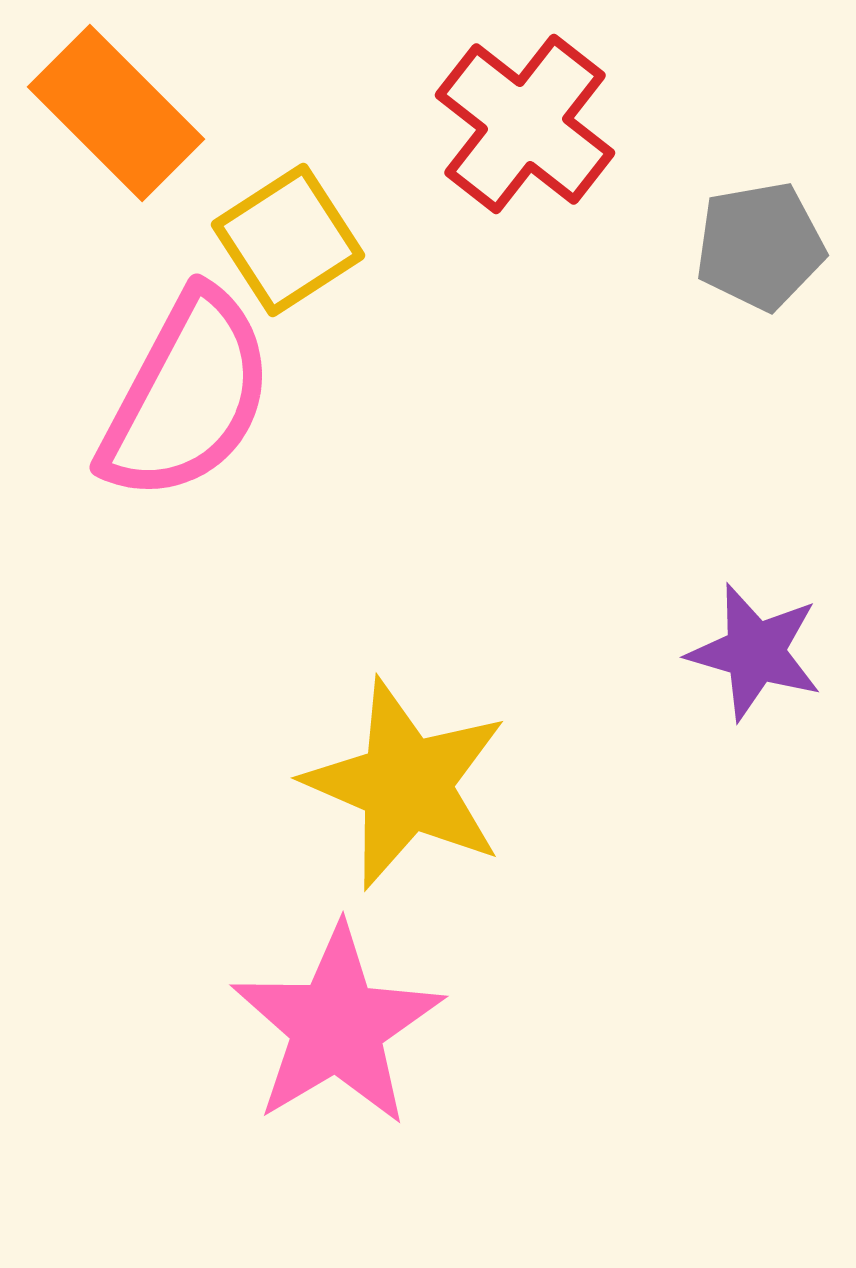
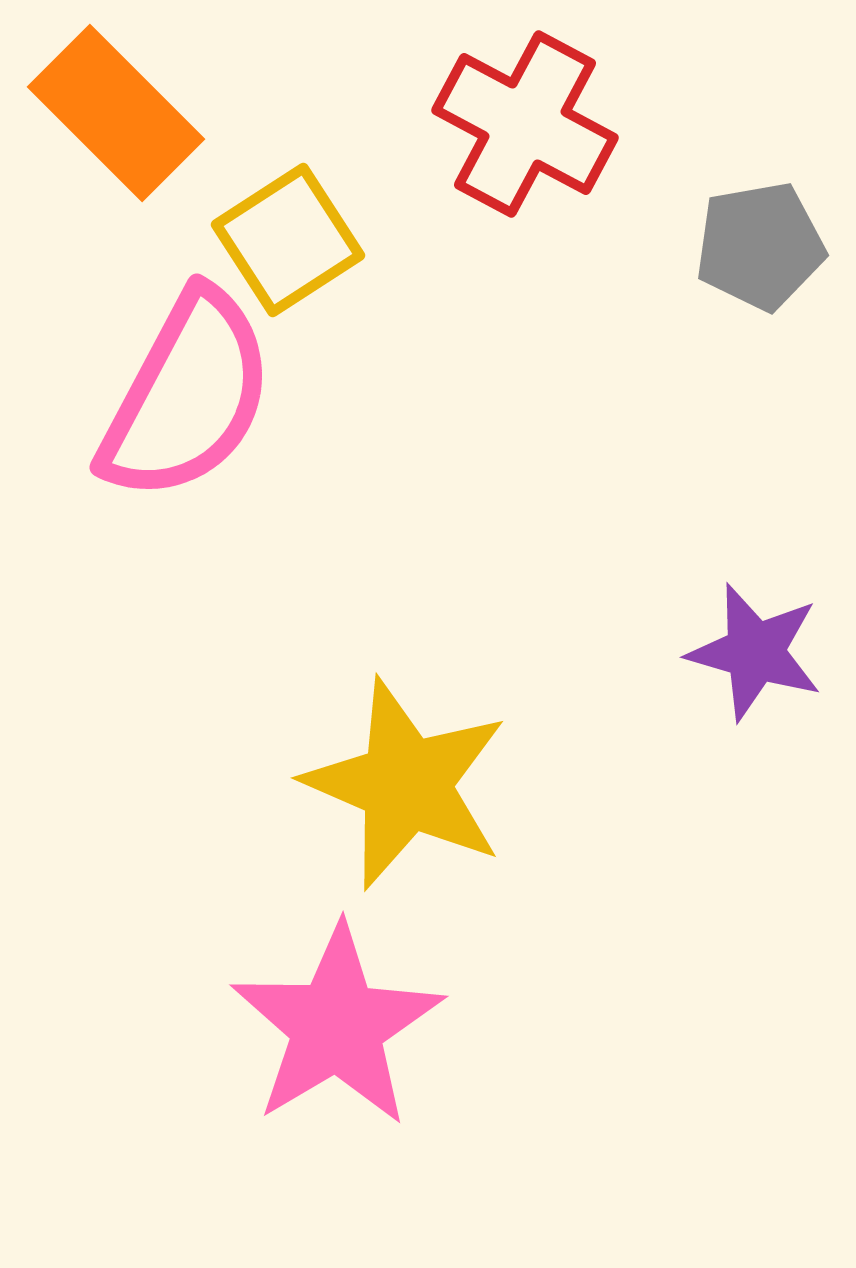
red cross: rotated 10 degrees counterclockwise
